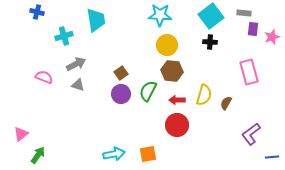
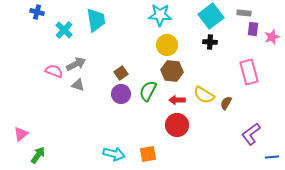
cyan cross: moved 6 px up; rotated 30 degrees counterclockwise
pink semicircle: moved 10 px right, 6 px up
yellow semicircle: rotated 105 degrees clockwise
cyan arrow: rotated 25 degrees clockwise
